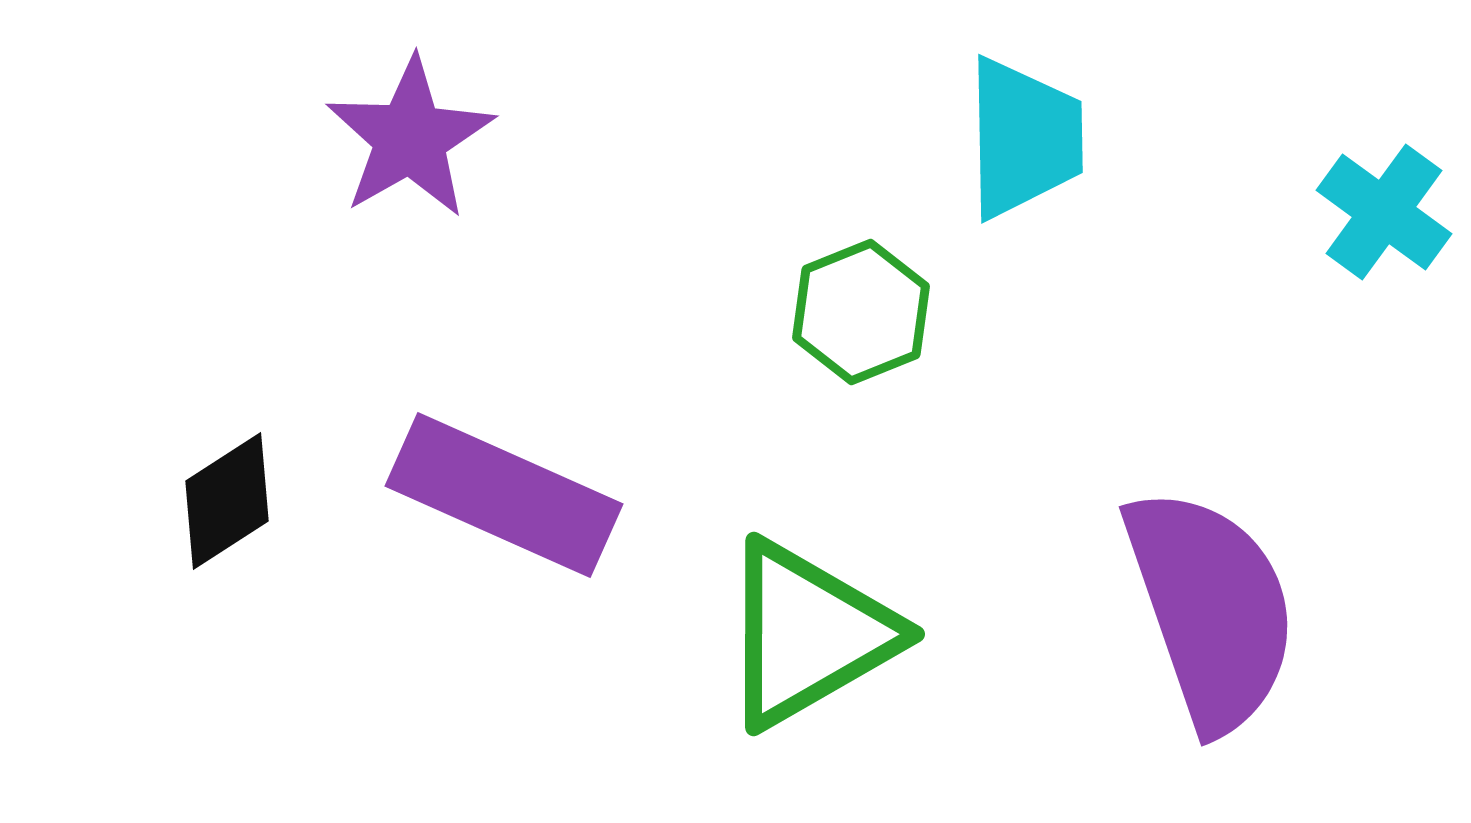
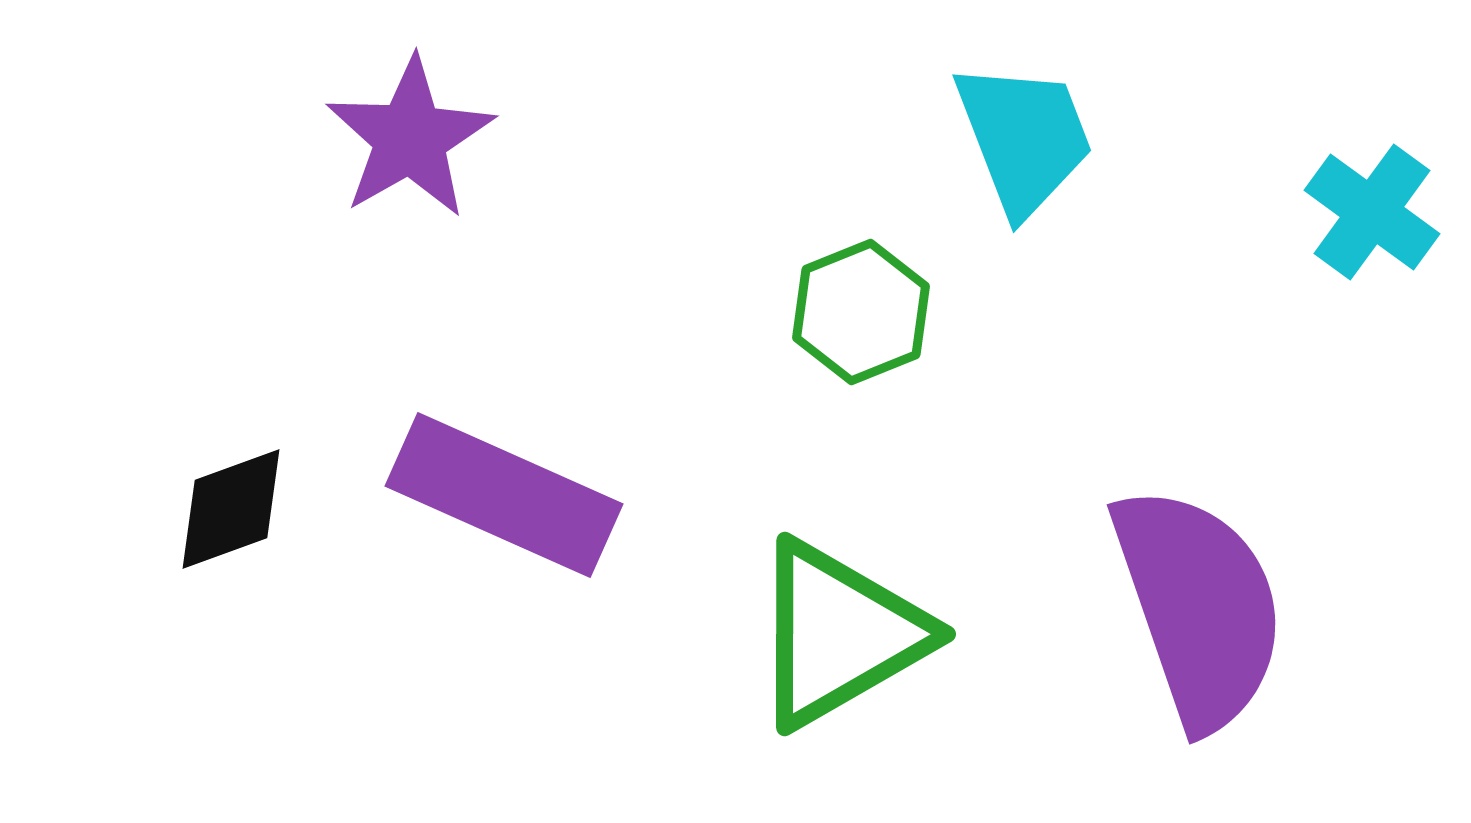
cyan trapezoid: rotated 20 degrees counterclockwise
cyan cross: moved 12 px left
black diamond: moved 4 px right, 8 px down; rotated 13 degrees clockwise
purple semicircle: moved 12 px left, 2 px up
green triangle: moved 31 px right
